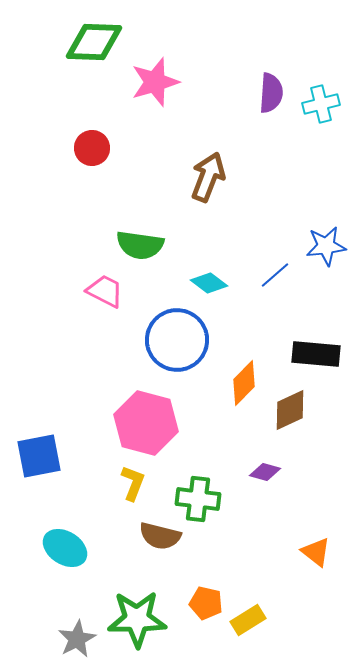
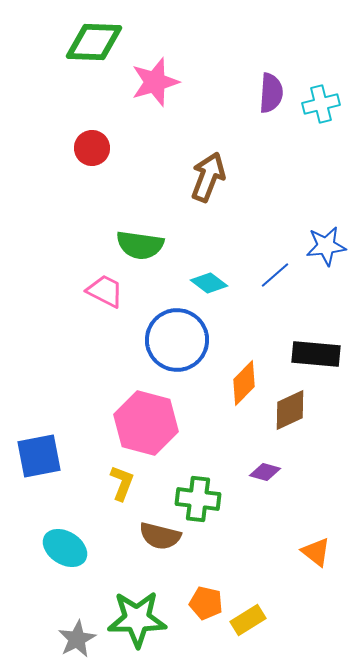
yellow L-shape: moved 11 px left
